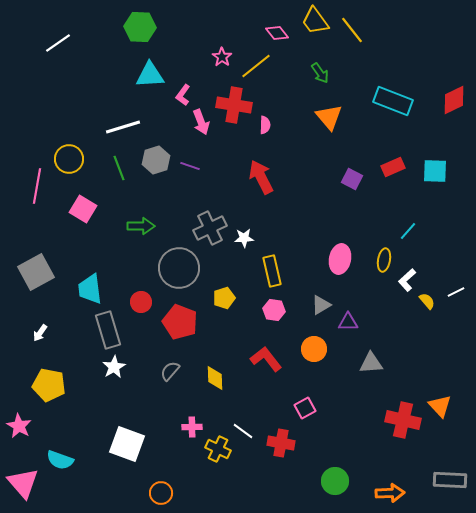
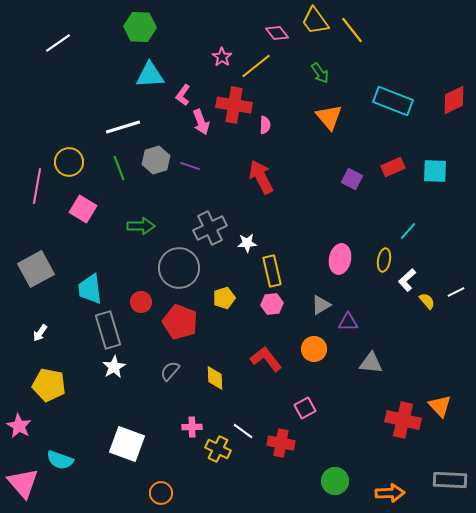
yellow circle at (69, 159): moved 3 px down
white star at (244, 238): moved 3 px right, 5 px down
gray square at (36, 272): moved 3 px up
pink hexagon at (274, 310): moved 2 px left, 6 px up; rotated 15 degrees counterclockwise
gray triangle at (371, 363): rotated 10 degrees clockwise
